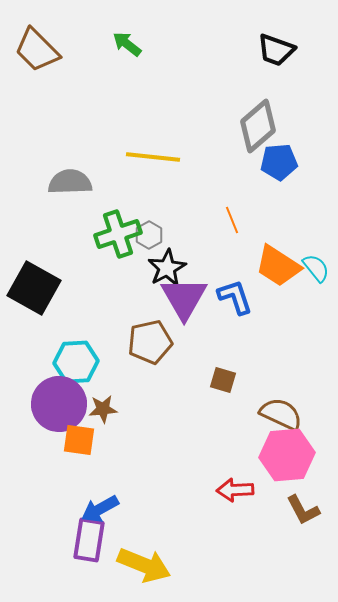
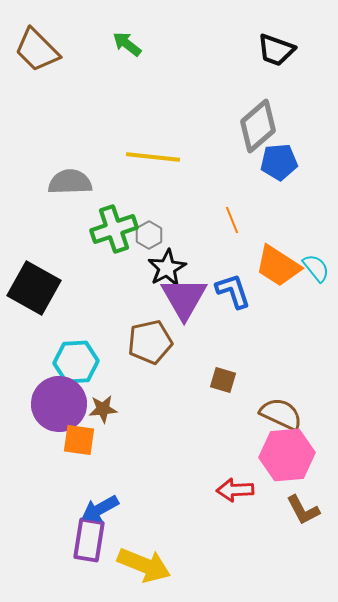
green cross: moved 4 px left, 5 px up
blue L-shape: moved 2 px left, 6 px up
